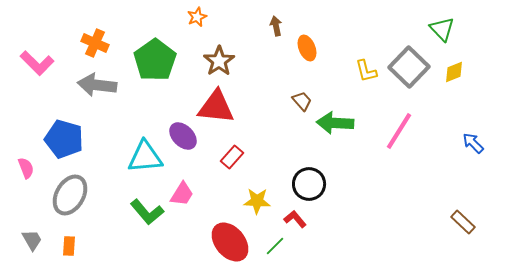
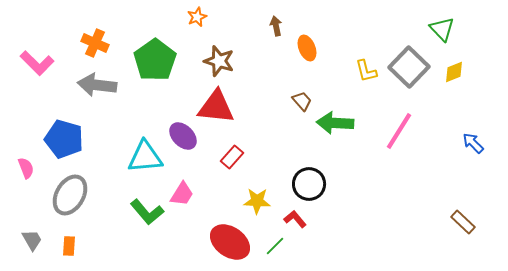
brown star: rotated 20 degrees counterclockwise
red ellipse: rotated 15 degrees counterclockwise
